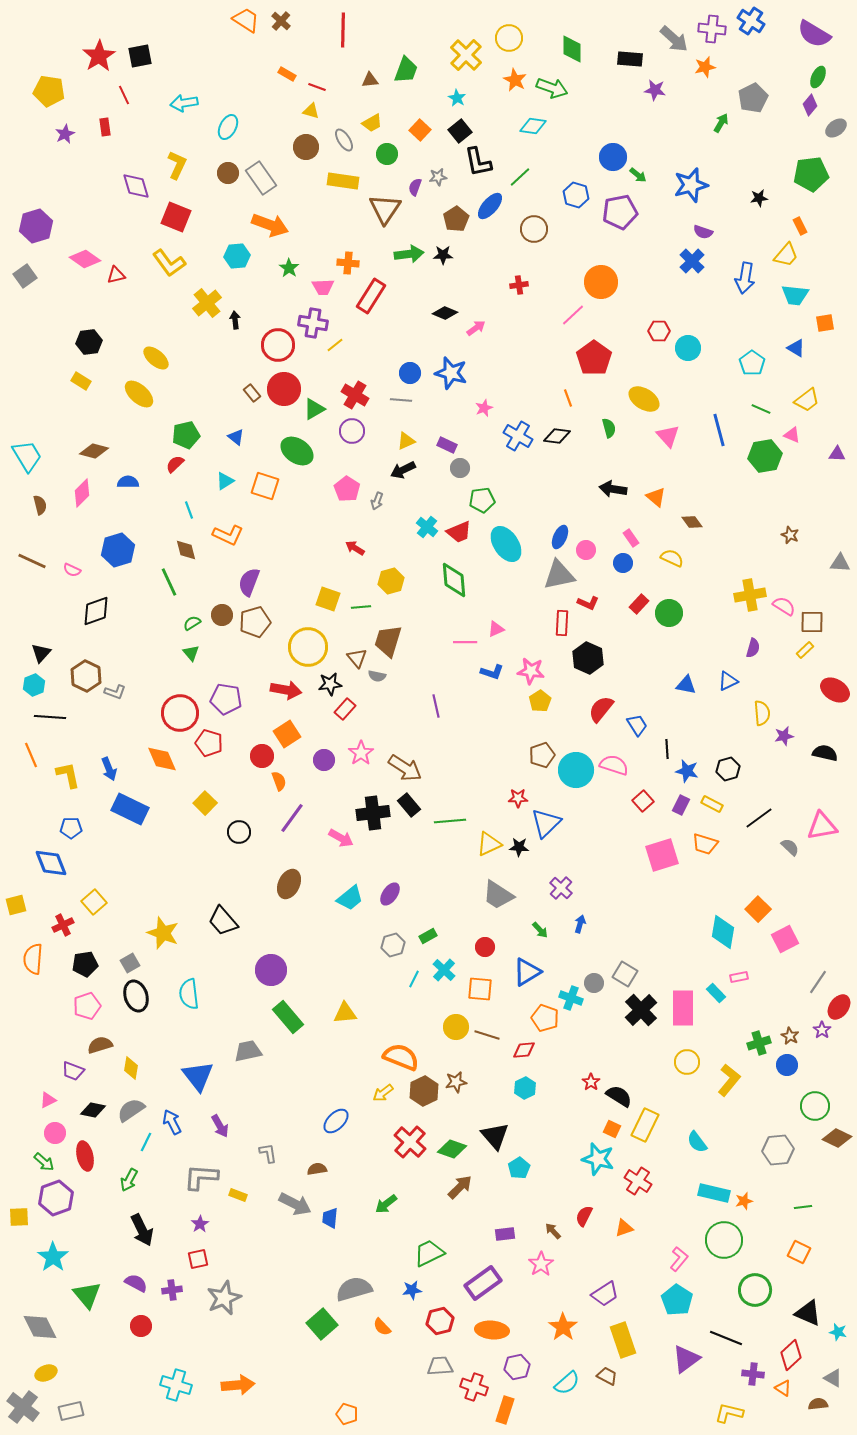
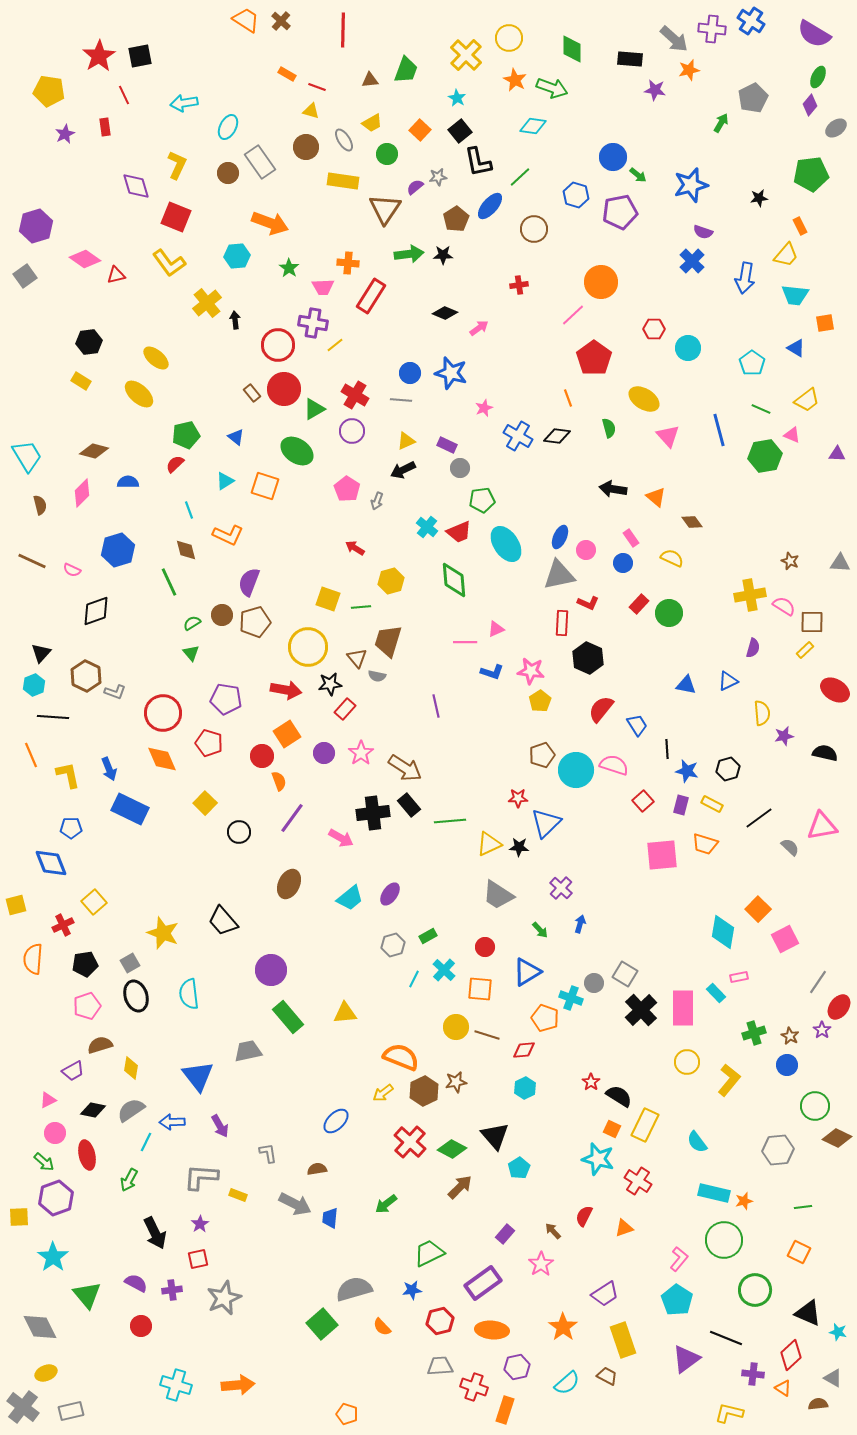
orange star at (705, 67): moved 16 px left, 3 px down
gray rectangle at (261, 178): moved 1 px left, 16 px up
purple semicircle at (415, 187): rotated 30 degrees clockwise
orange arrow at (270, 225): moved 2 px up
pink arrow at (476, 328): moved 3 px right
red hexagon at (659, 331): moved 5 px left, 2 px up
brown star at (790, 535): moved 26 px down
red circle at (180, 713): moved 17 px left
black line at (50, 717): moved 3 px right
purple circle at (324, 760): moved 7 px up
purple rectangle at (681, 805): rotated 12 degrees counterclockwise
pink square at (662, 855): rotated 12 degrees clockwise
green cross at (759, 1043): moved 5 px left, 10 px up
purple trapezoid at (73, 1071): rotated 50 degrees counterclockwise
blue arrow at (172, 1122): rotated 65 degrees counterclockwise
green diamond at (452, 1149): rotated 8 degrees clockwise
red ellipse at (85, 1156): moved 2 px right, 1 px up
black arrow at (142, 1230): moved 13 px right, 3 px down
purple rectangle at (505, 1234): rotated 42 degrees counterclockwise
